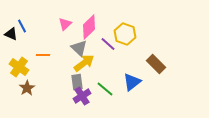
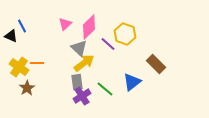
black triangle: moved 2 px down
orange line: moved 6 px left, 8 px down
